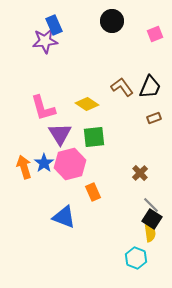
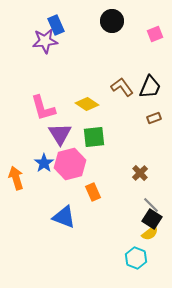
blue rectangle: moved 2 px right
orange arrow: moved 8 px left, 11 px down
yellow semicircle: rotated 60 degrees clockwise
